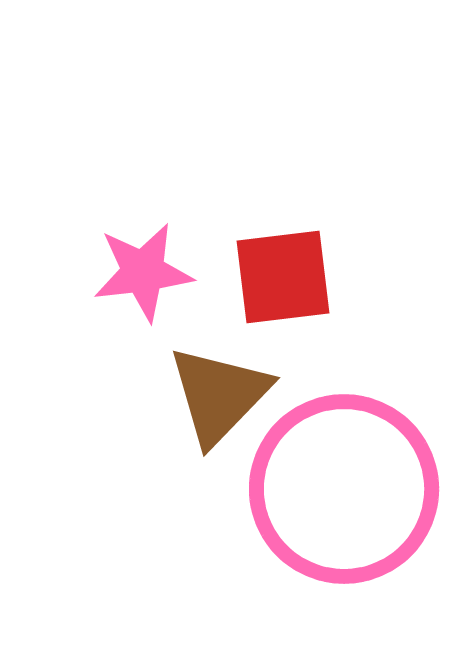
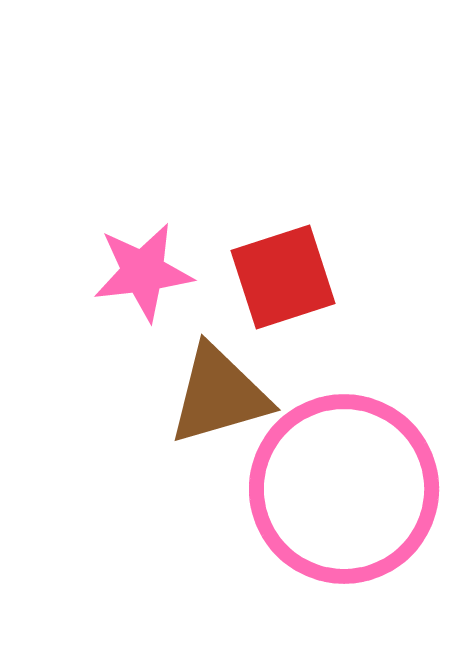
red square: rotated 11 degrees counterclockwise
brown triangle: rotated 30 degrees clockwise
